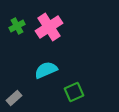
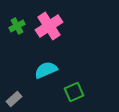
pink cross: moved 1 px up
gray rectangle: moved 1 px down
